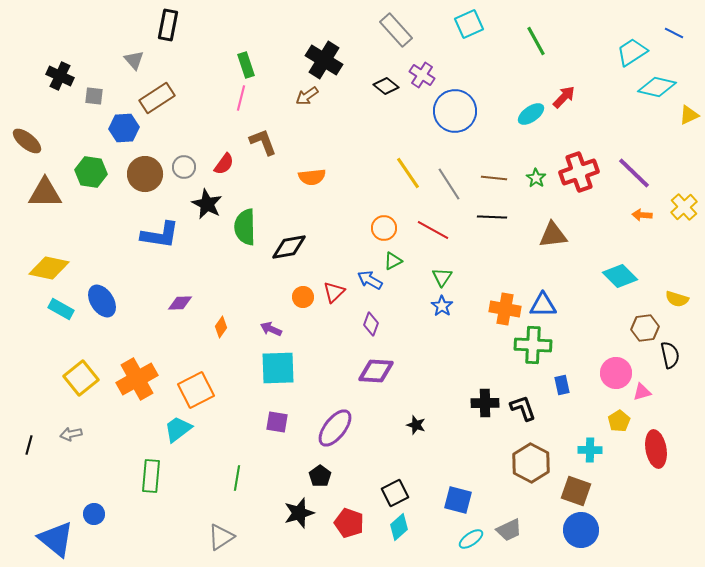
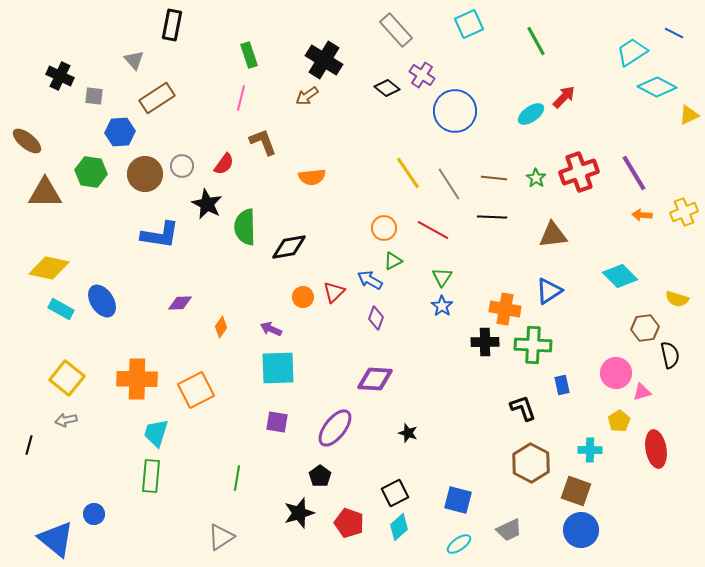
black rectangle at (168, 25): moved 4 px right
green rectangle at (246, 65): moved 3 px right, 10 px up
black diamond at (386, 86): moved 1 px right, 2 px down
cyan diamond at (657, 87): rotated 15 degrees clockwise
blue hexagon at (124, 128): moved 4 px left, 4 px down
gray circle at (184, 167): moved 2 px left, 1 px up
purple line at (634, 173): rotated 15 degrees clockwise
yellow cross at (684, 207): moved 5 px down; rotated 20 degrees clockwise
blue triangle at (543, 305): moved 6 px right, 14 px up; rotated 32 degrees counterclockwise
purple diamond at (371, 324): moved 5 px right, 6 px up
purple diamond at (376, 371): moved 1 px left, 8 px down
yellow square at (81, 378): moved 14 px left; rotated 12 degrees counterclockwise
orange cross at (137, 379): rotated 30 degrees clockwise
black cross at (485, 403): moved 61 px up
black star at (416, 425): moved 8 px left, 8 px down
cyan trapezoid at (178, 429): moved 22 px left, 4 px down; rotated 36 degrees counterclockwise
gray arrow at (71, 434): moved 5 px left, 14 px up
cyan ellipse at (471, 539): moved 12 px left, 5 px down
